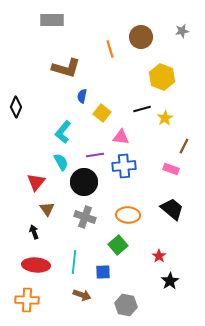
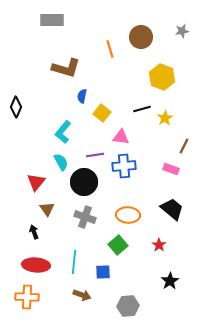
red star: moved 11 px up
orange cross: moved 3 px up
gray hexagon: moved 2 px right, 1 px down; rotated 15 degrees counterclockwise
